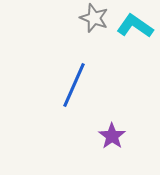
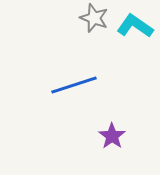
blue line: rotated 48 degrees clockwise
